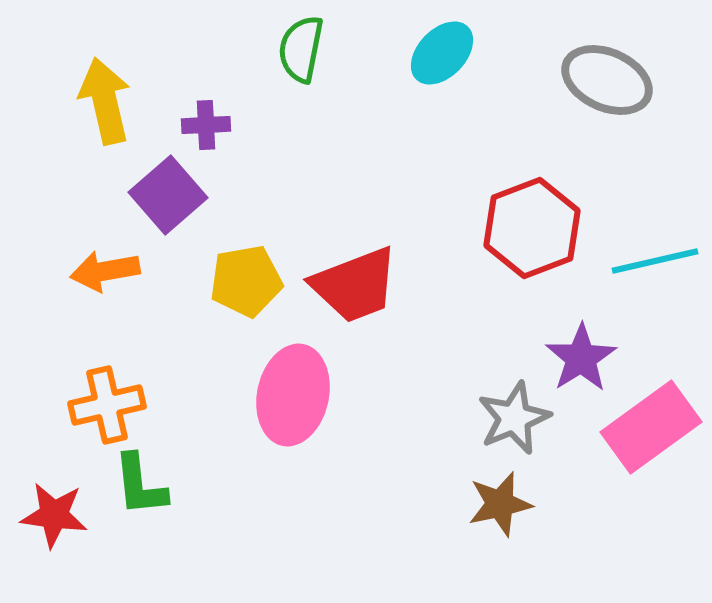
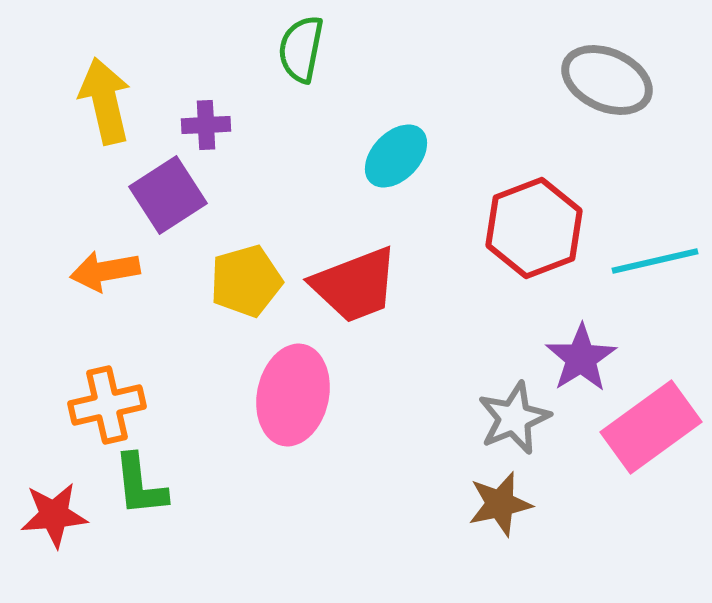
cyan ellipse: moved 46 px left, 103 px down
purple square: rotated 8 degrees clockwise
red hexagon: moved 2 px right
yellow pentagon: rotated 6 degrees counterclockwise
red star: rotated 12 degrees counterclockwise
